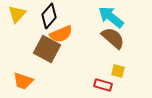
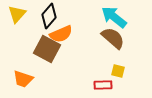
cyan arrow: moved 3 px right
orange trapezoid: moved 2 px up
red rectangle: rotated 18 degrees counterclockwise
